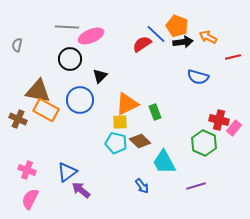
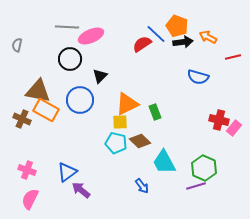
brown cross: moved 4 px right
green hexagon: moved 25 px down
